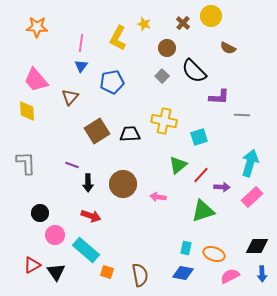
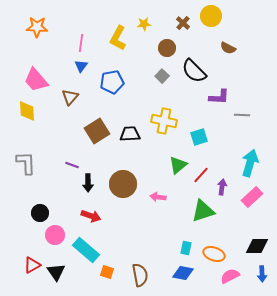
yellow star at (144, 24): rotated 24 degrees counterclockwise
purple arrow at (222, 187): rotated 84 degrees counterclockwise
